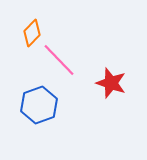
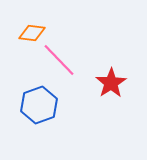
orange diamond: rotated 52 degrees clockwise
red star: rotated 20 degrees clockwise
